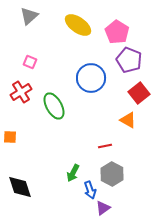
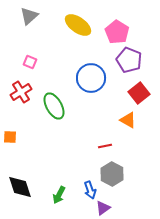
green arrow: moved 14 px left, 22 px down
